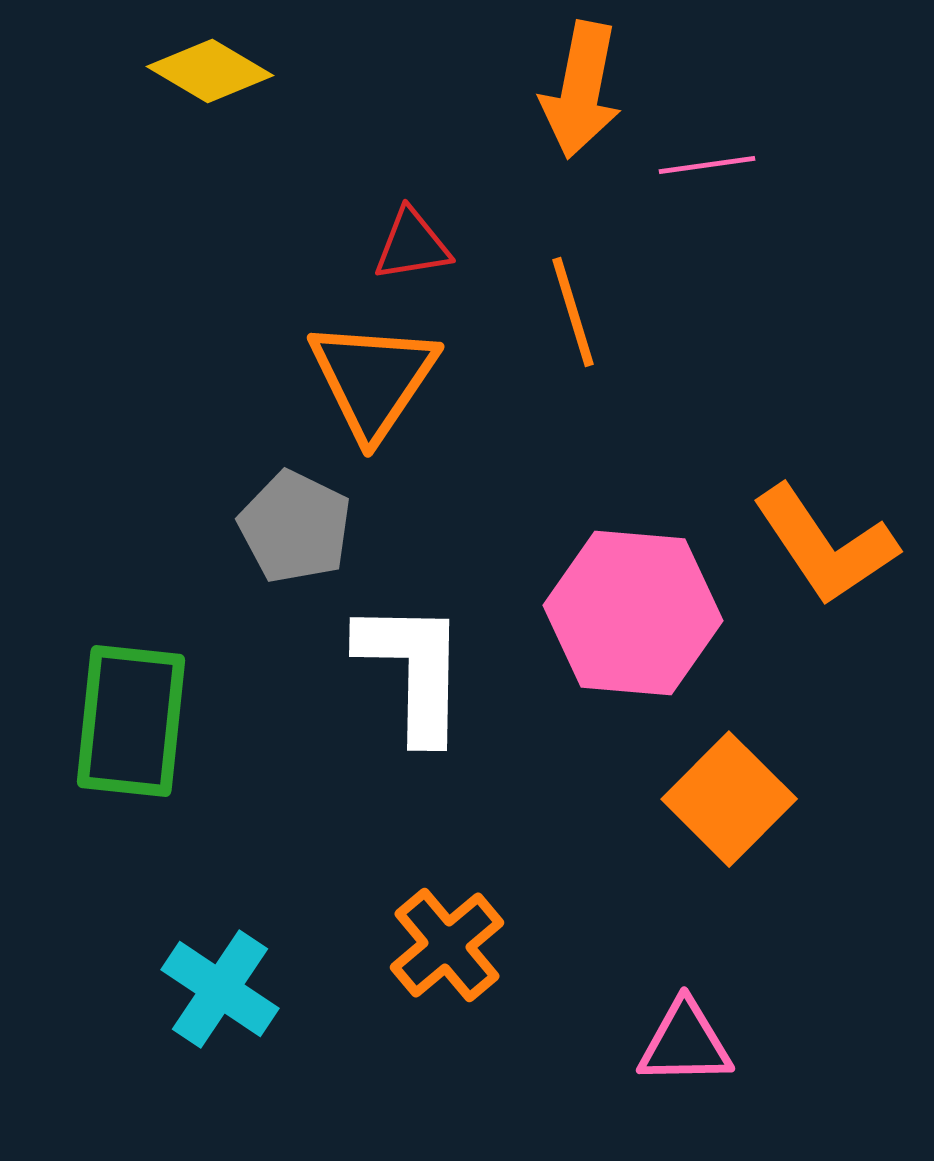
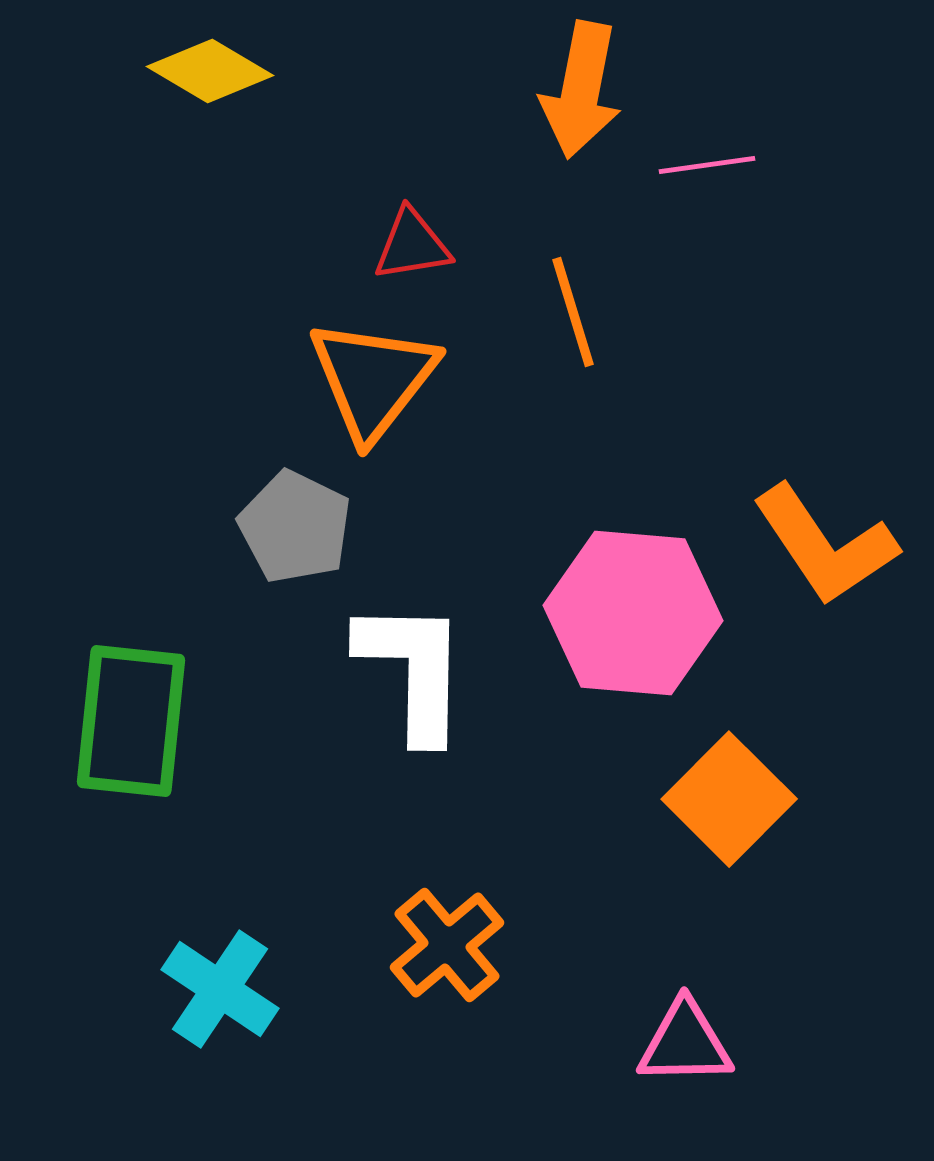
orange triangle: rotated 4 degrees clockwise
